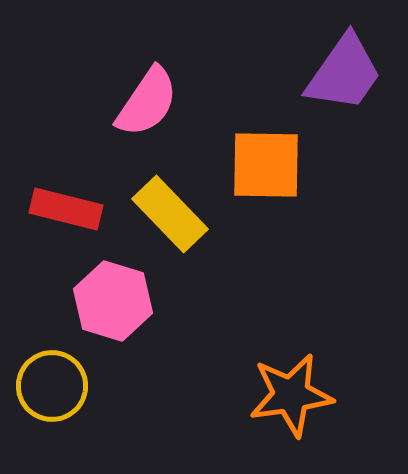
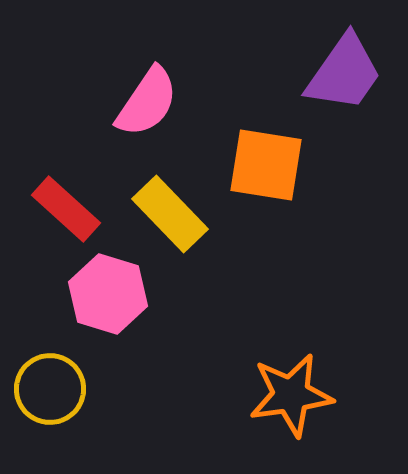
orange square: rotated 8 degrees clockwise
red rectangle: rotated 28 degrees clockwise
pink hexagon: moved 5 px left, 7 px up
yellow circle: moved 2 px left, 3 px down
